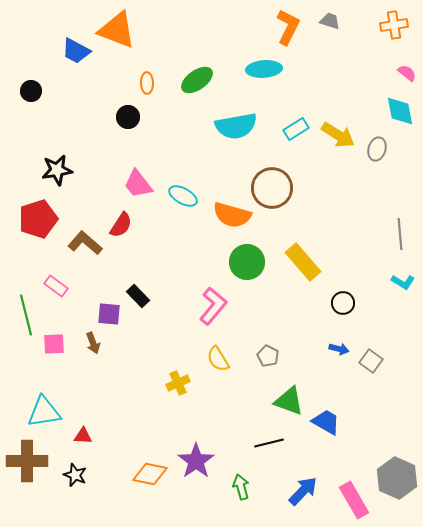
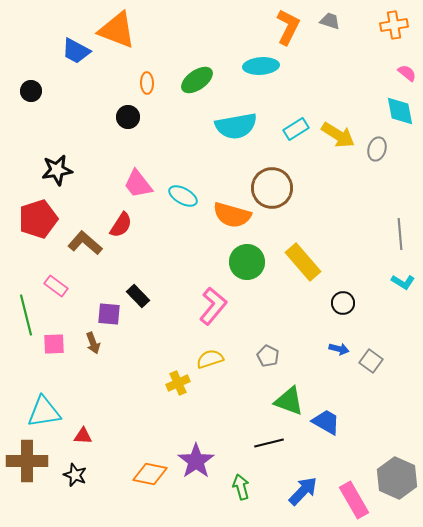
cyan ellipse at (264, 69): moved 3 px left, 3 px up
yellow semicircle at (218, 359): moved 8 px left; rotated 104 degrees clockwise
